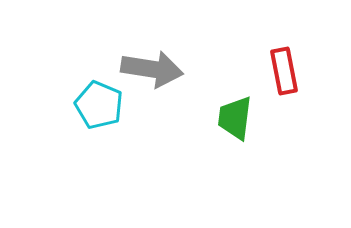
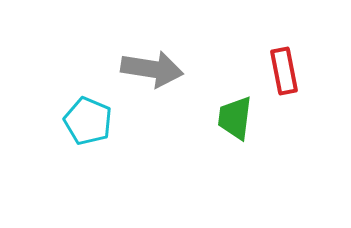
cyan pentagon: moved 11 px left, 16 px down
